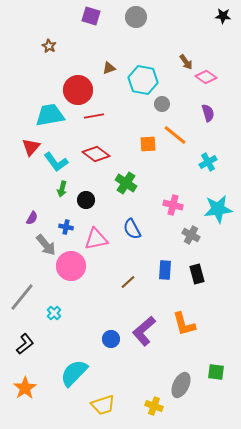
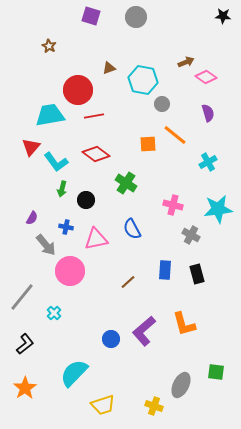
brown arrow at (186, 62): rotated 77 degrees counterclockwise
pink circle at (71, 266): moved 1 px left, 5 px down
